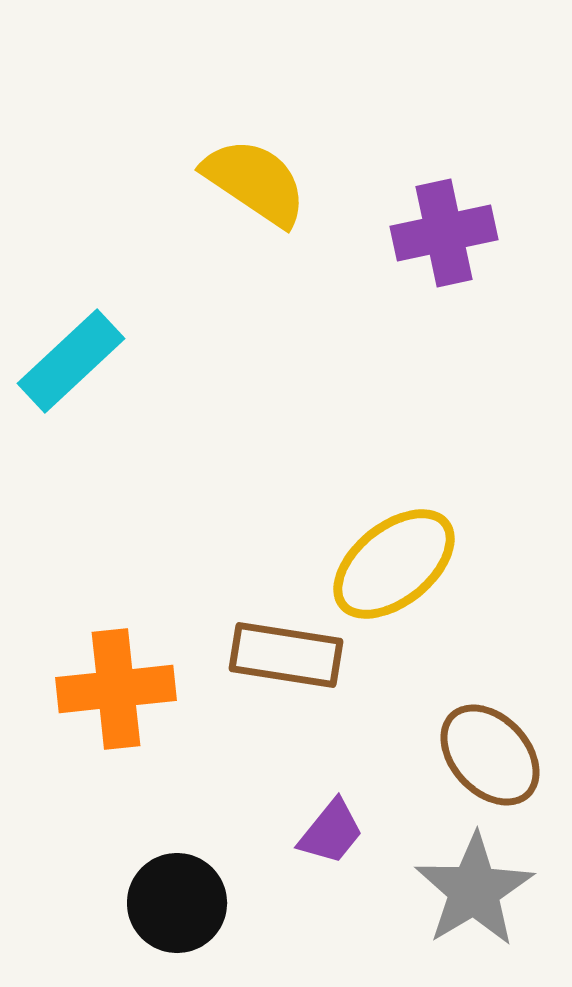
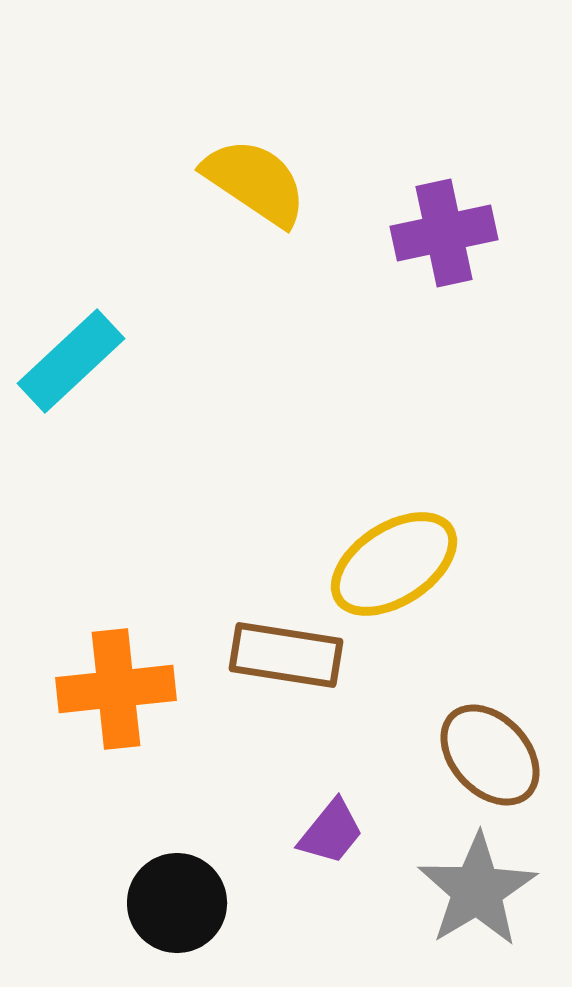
yellow ellipse: rotated 6 degrees clockwise
gray star: moved 3 px right
